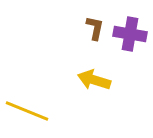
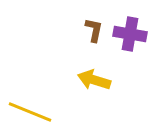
brown L-shape: moved 1 px left, 2 px down
yellow line: moved 3 px right, 1 px down
